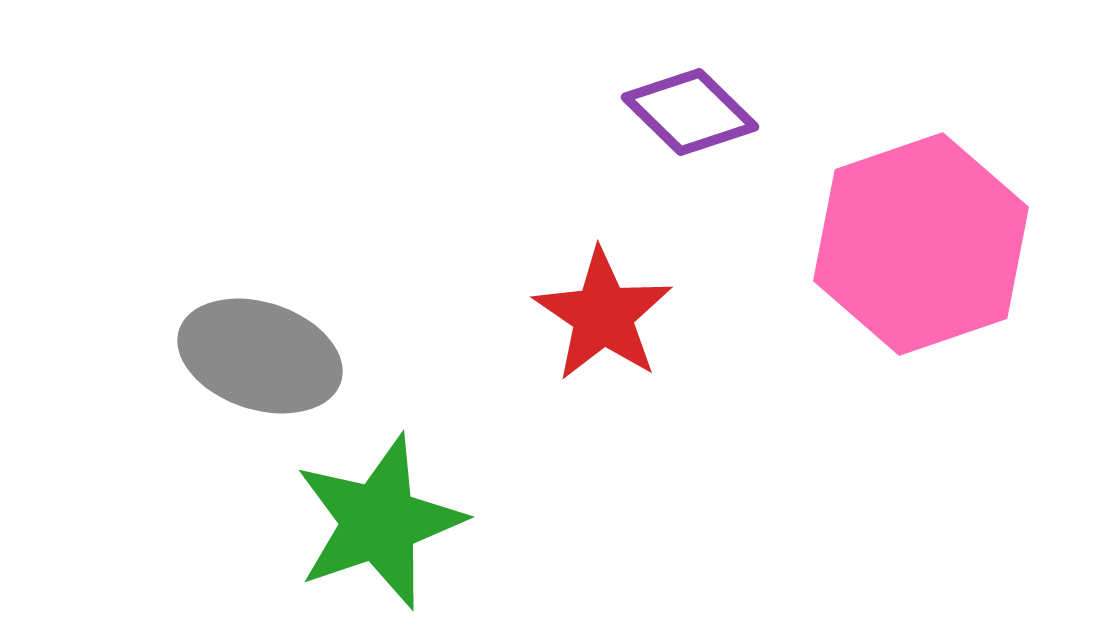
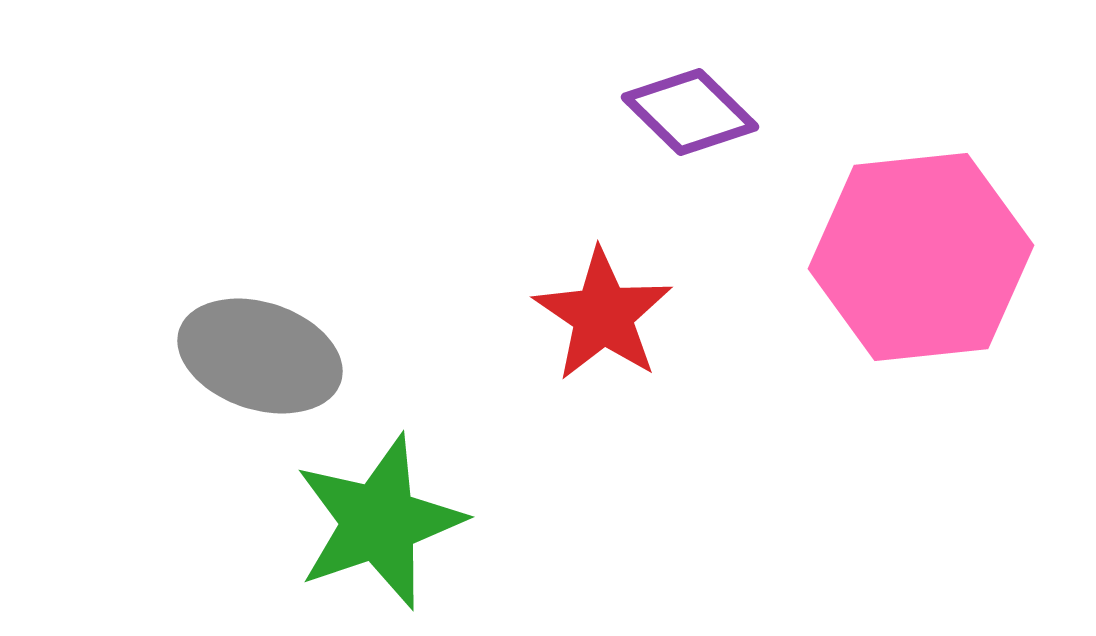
pink hexagon: moved 13 px down; rotated 13 degrees clockwise
